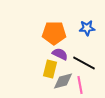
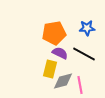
orange pentagon: rotated 10 degrees counterclockwise
purple semicircle: moved 1 px up
black line: moved 9 px up
